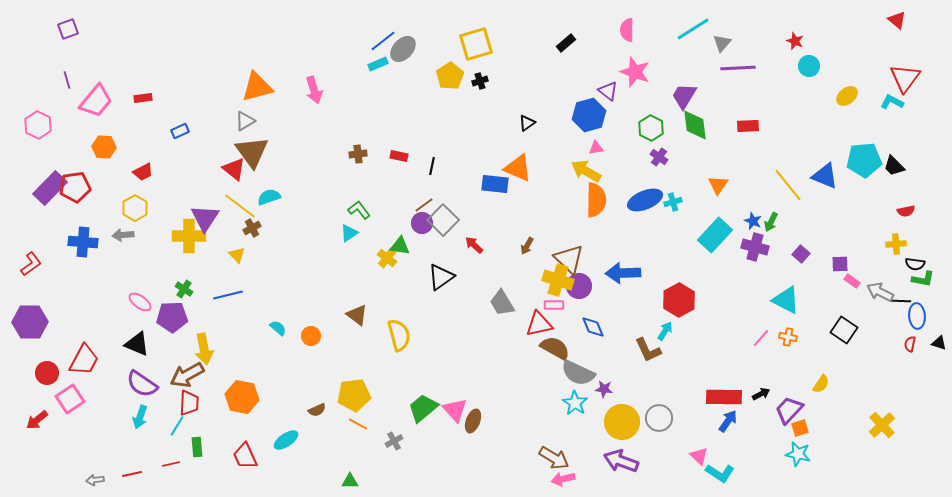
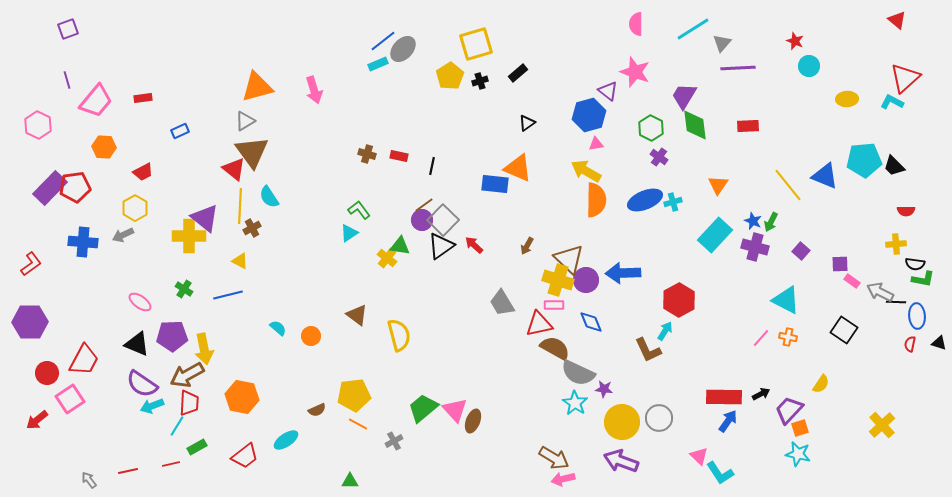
pink semicircle at (627, 30): moved 9 px right, 6 px up
black rectangle at (566, 43): moved 48 px left, 30 px down
red triangle at (905, 78): rotated 12 degrees clockwise
yellow ellipse at (847, 96): moved 3 px down; rotated 35 degrees clockwise
pink triangle at (596, 148): moved 4 px up
brown cross at (358, 154): moved 9 px right; rotated 24 degrees clockwise
cyan semicircle at (269, 197): rotated 105 degrees counterclockwise
yellow line at (240, 206): rotated 56 degrees clockwise
red semicircle at (906, 211): rotated 12 degrees clockwise
purple triangle at (205, 218): rotated 24 degrees counterclockwise
purple circle at (422, 223): moved 3 px up
gray arrow at (123, 235): rotated 20 degrees counterclockwise
purple square at (801, 254): moved 3 px up
yellow triangle at (237, 255): moved 3 px right, 6 px down; rotated 18 degrees counterclockwise
black triangle at (441, 277): moved 31 px up
purple circle at (579, 286): moved 7 px right, 6 px up
black line at (901, 301): moved 5 px left, 1 px down
purple pentagon at (172, 317): moved 19 px down
blue diamond at (593, 327): moved 2 px left, 5 px up
cyan arrow at (140, 417): moved 12 px right, 11 px up; rotated 50 degrees clockwise
green rectangle at (197, 447): rotated 66 degrees clockwise
red trapezoid at (245, 456): rotated 104 degrees counterclockwise
cyan L-shape at (720, 473): rotated 24 degrees clockwise
red line at (132, 474): moved 4 px left, 3 px up
gray arrow at (95, 480): moved 6 px left; rotated 60 degrees clockwise
